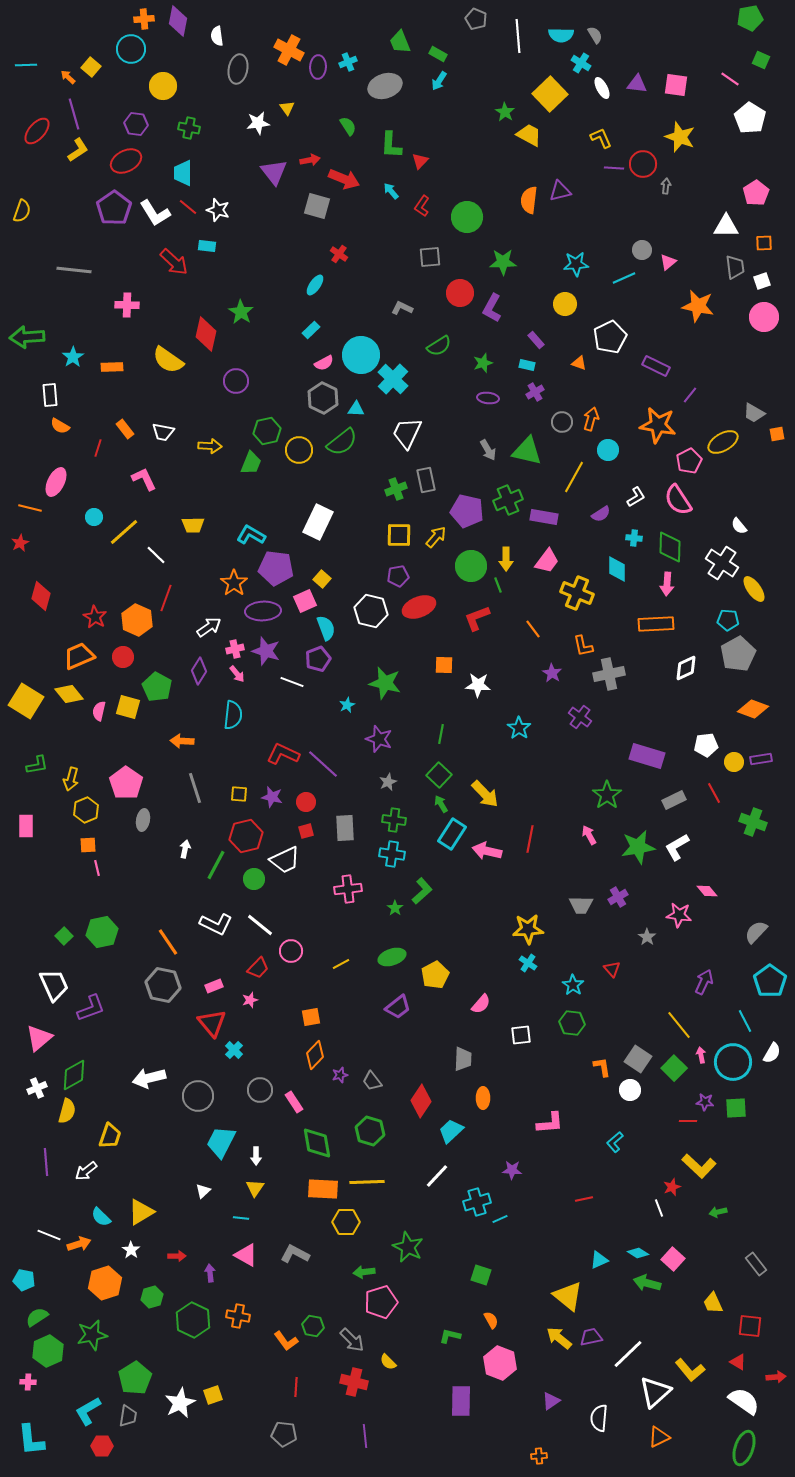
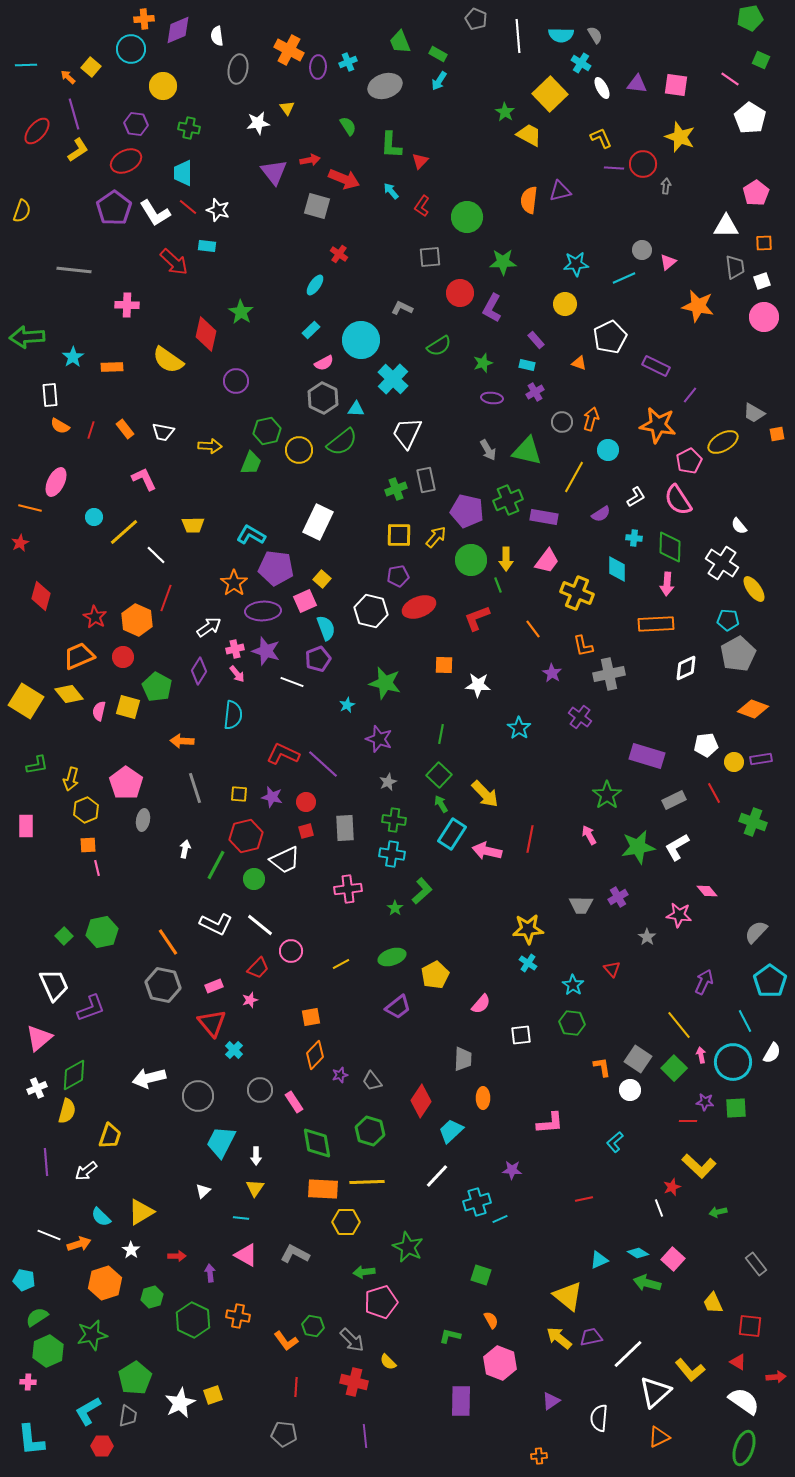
purple diamond at (178, 21): moved 9 px down; rotated 56 degrees clockwise
cyan circle at (361, 355): moved 15 px up
purple ellipse at (488, 398): moved 4 px right
red line at (98, 448): moved 7 px left, 18 px up
green circle at (471, 566): moved 6 px up
